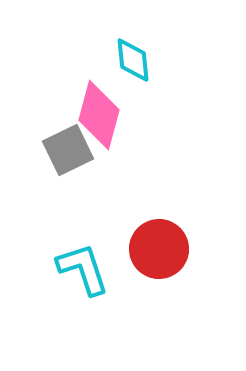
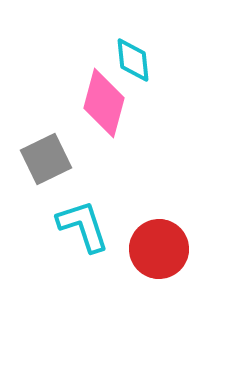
pink diamond: moved 5 px right, 12 px up
gray square: moved 22 px left, 9 px down
cyan L-shape: moved 43 px up
